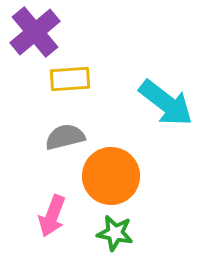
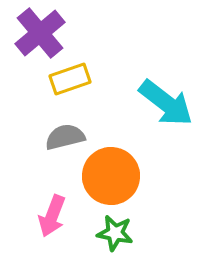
purple cross: moved 5 px right, 1 px down
yellow rectangle: rotated 15 degrees counterclockwise
